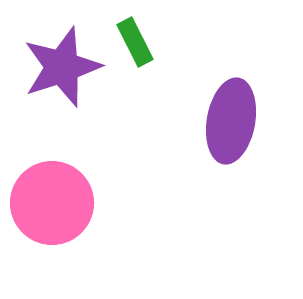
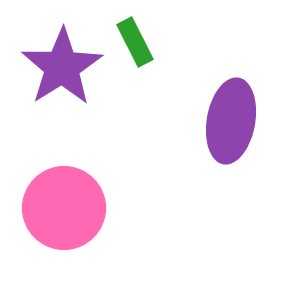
purple star: rotated 14 degrees counterclockwise
pink circle: moved 12 px right, 5 px down
